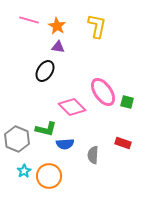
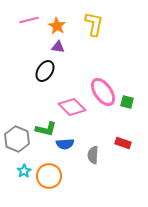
pink line: rotated 30 degrees counterclockwise
yellow L-shape: moved 3 px left, 2 px up
